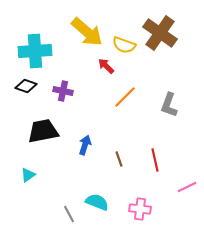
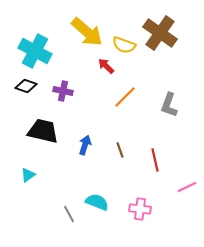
cyan cross: rotated 32 degrees clockwise
black trapezoid: rotated 24 degrees clockwise
brown line: moved 1 px right, 9 px up
